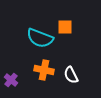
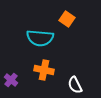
orange square: moved 2 px right, 8 px up; rotated 35 degrees clockwise
cyan semicircle: rotated 16 degrees counterclockwise
white semicircle: moved 4 px right, 10 px down
